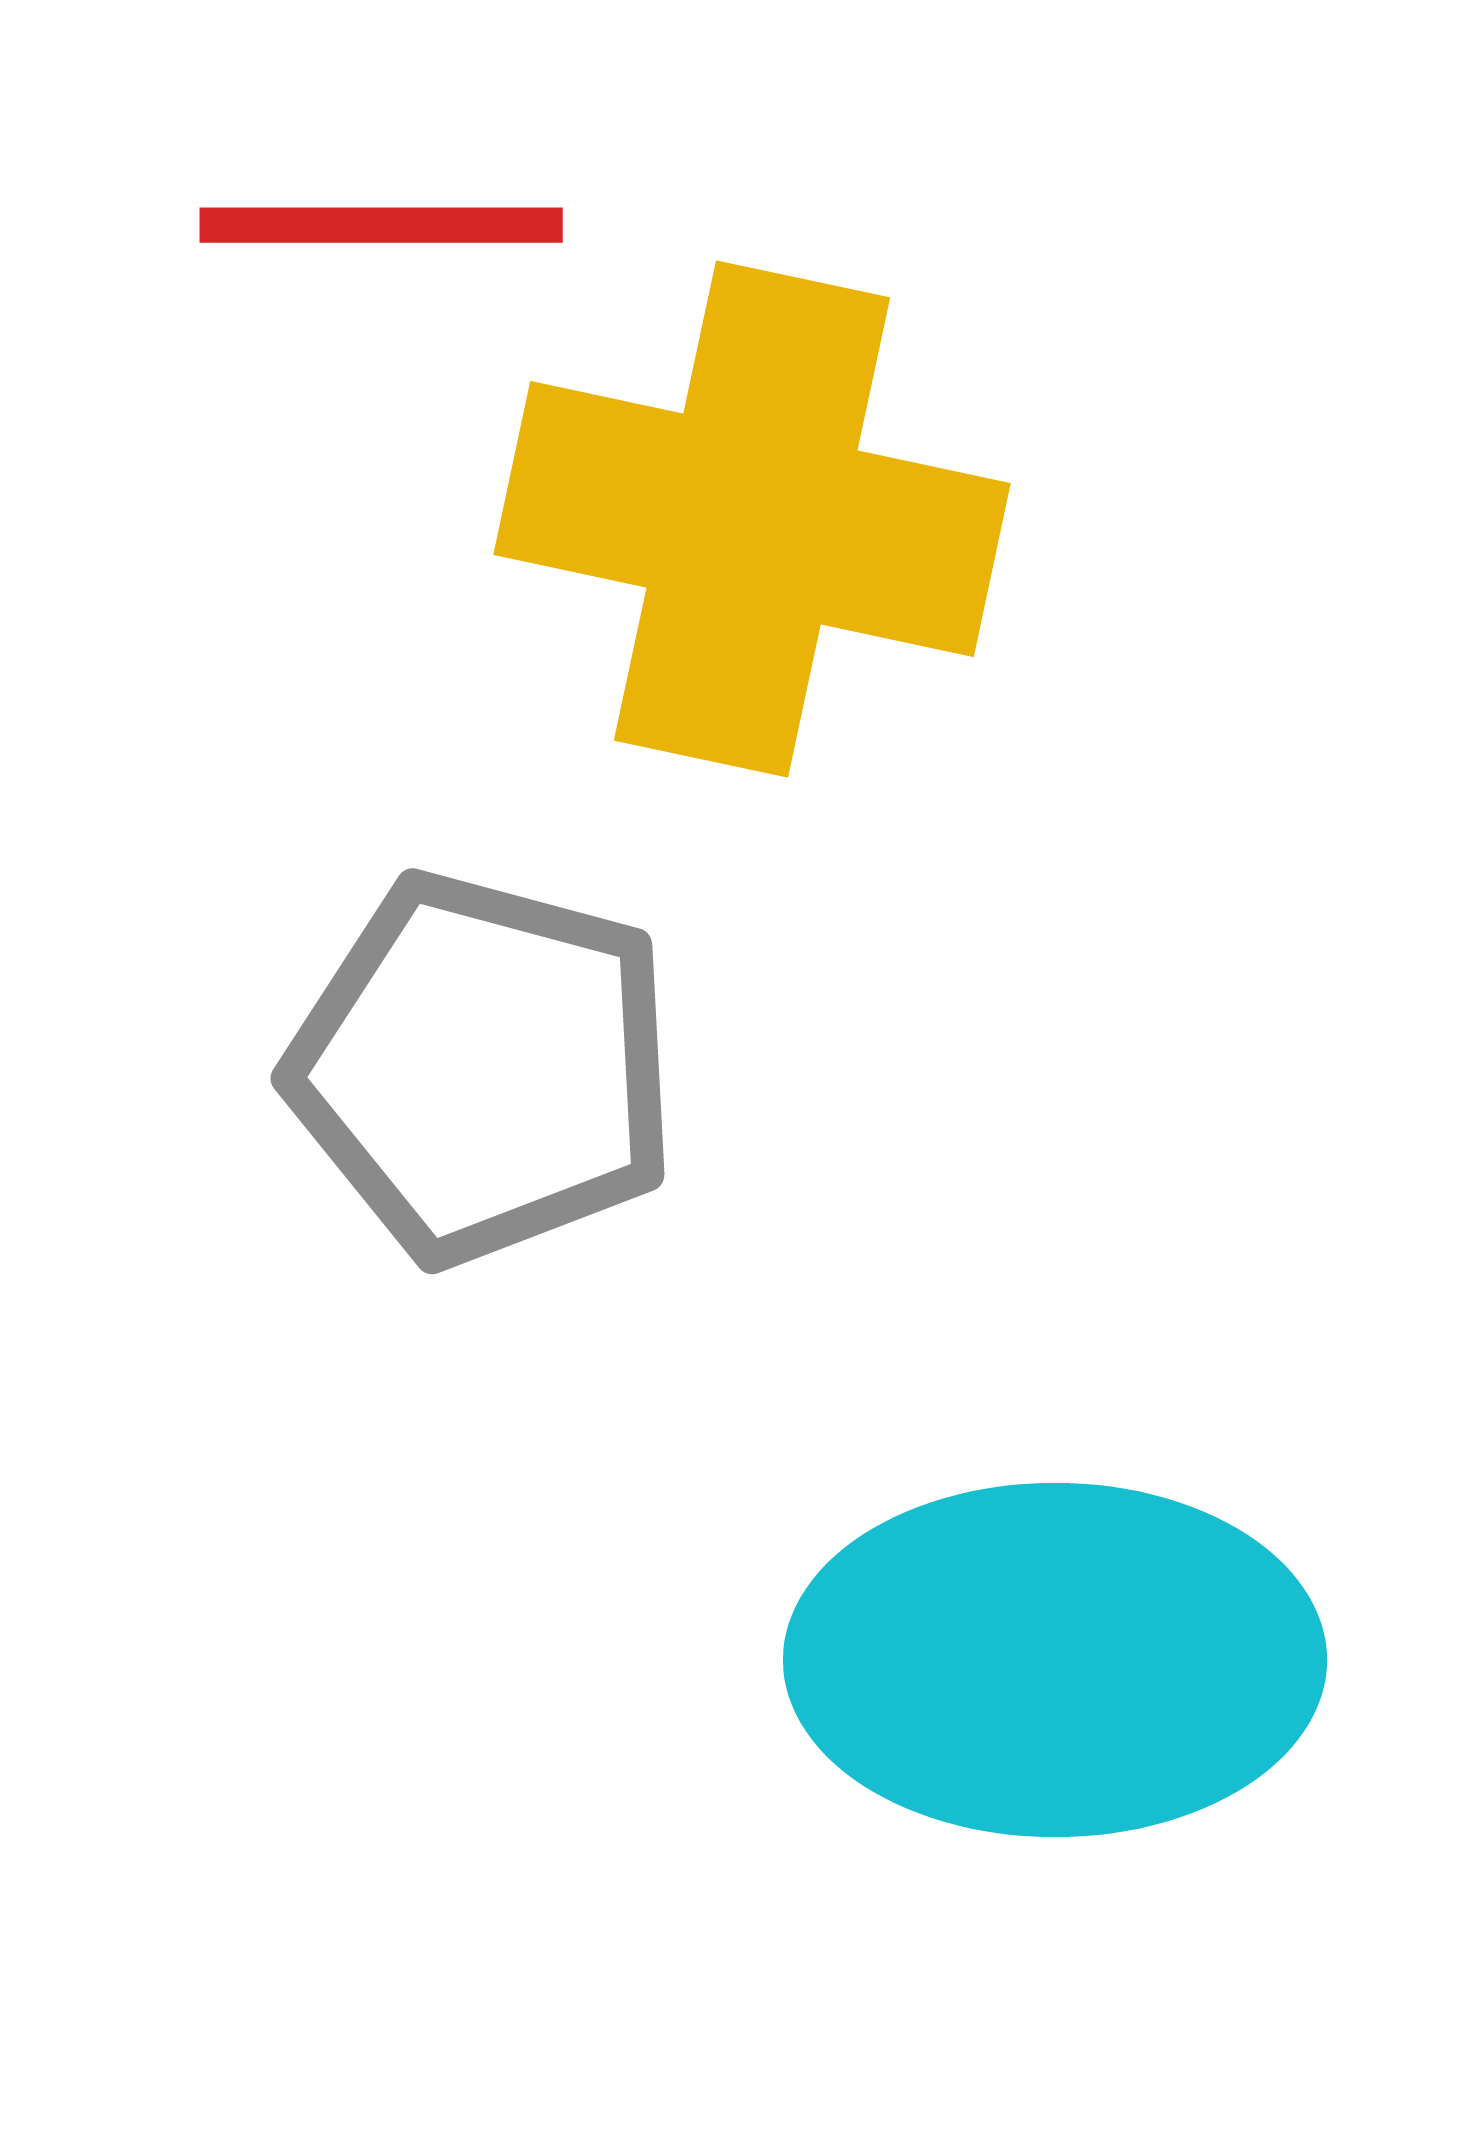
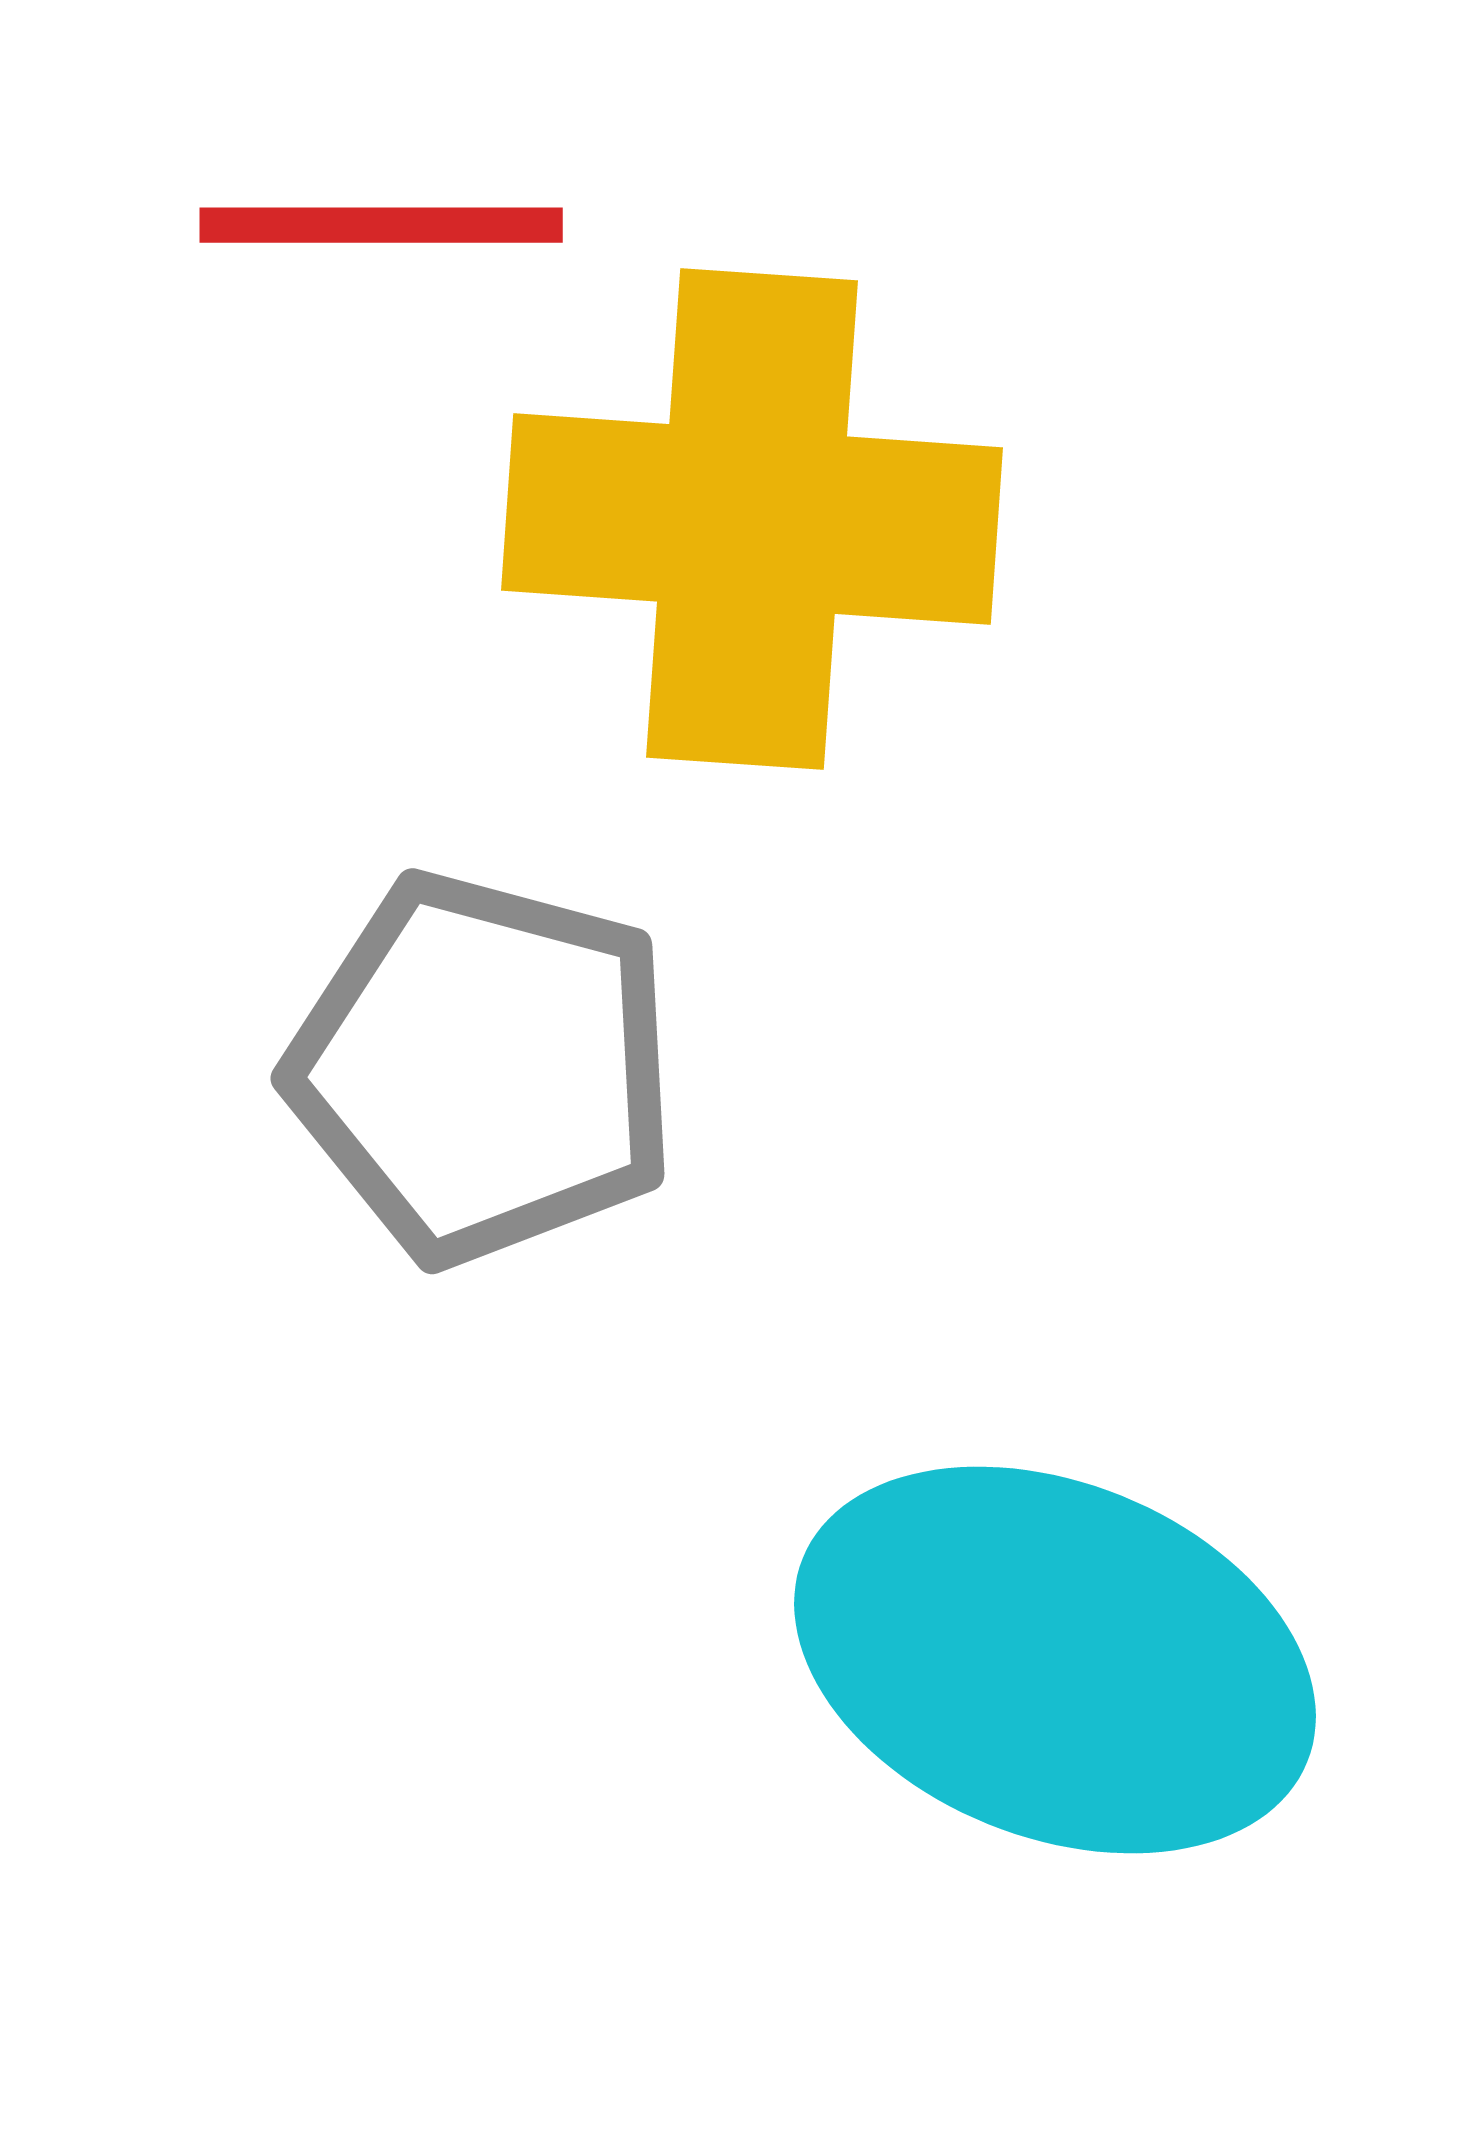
yellow cross: rotated 8 degrees counterclockwise
cyan ellipse: rotated 22 degrees clockwise
